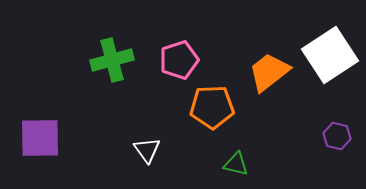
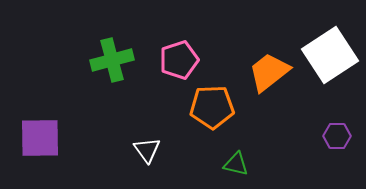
purple hexagon: rotated 12 degrees counterclockwise
